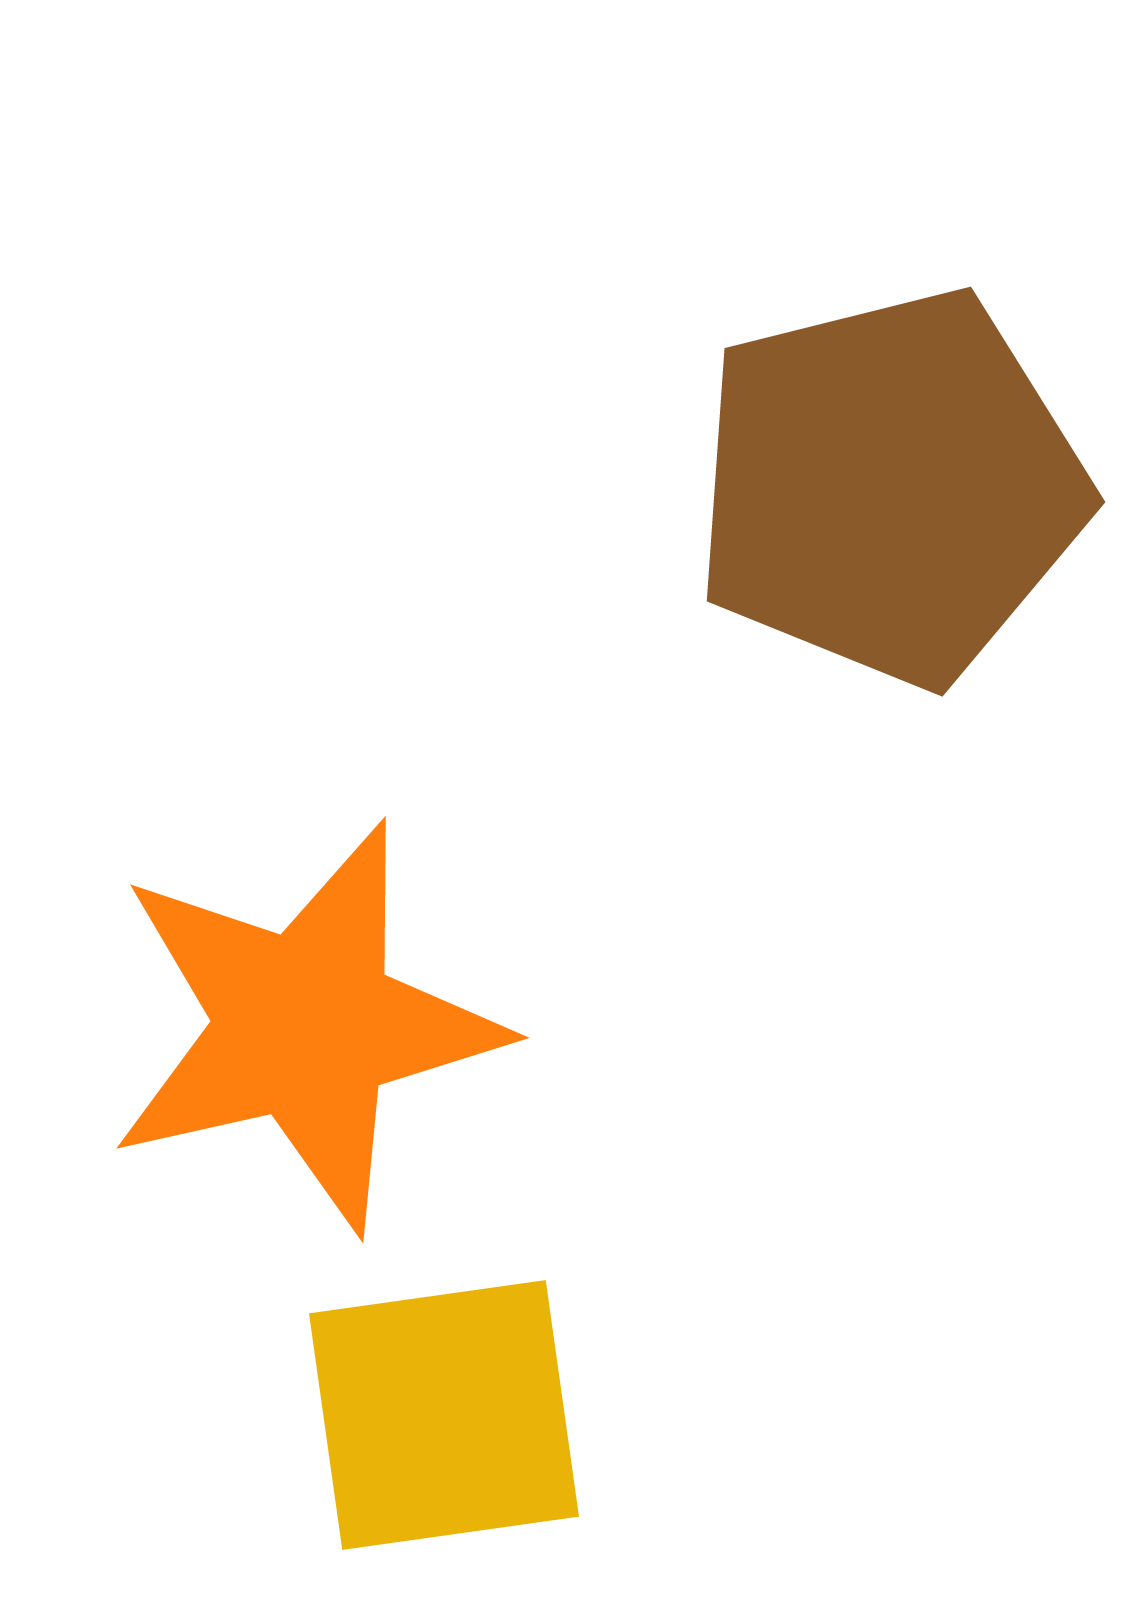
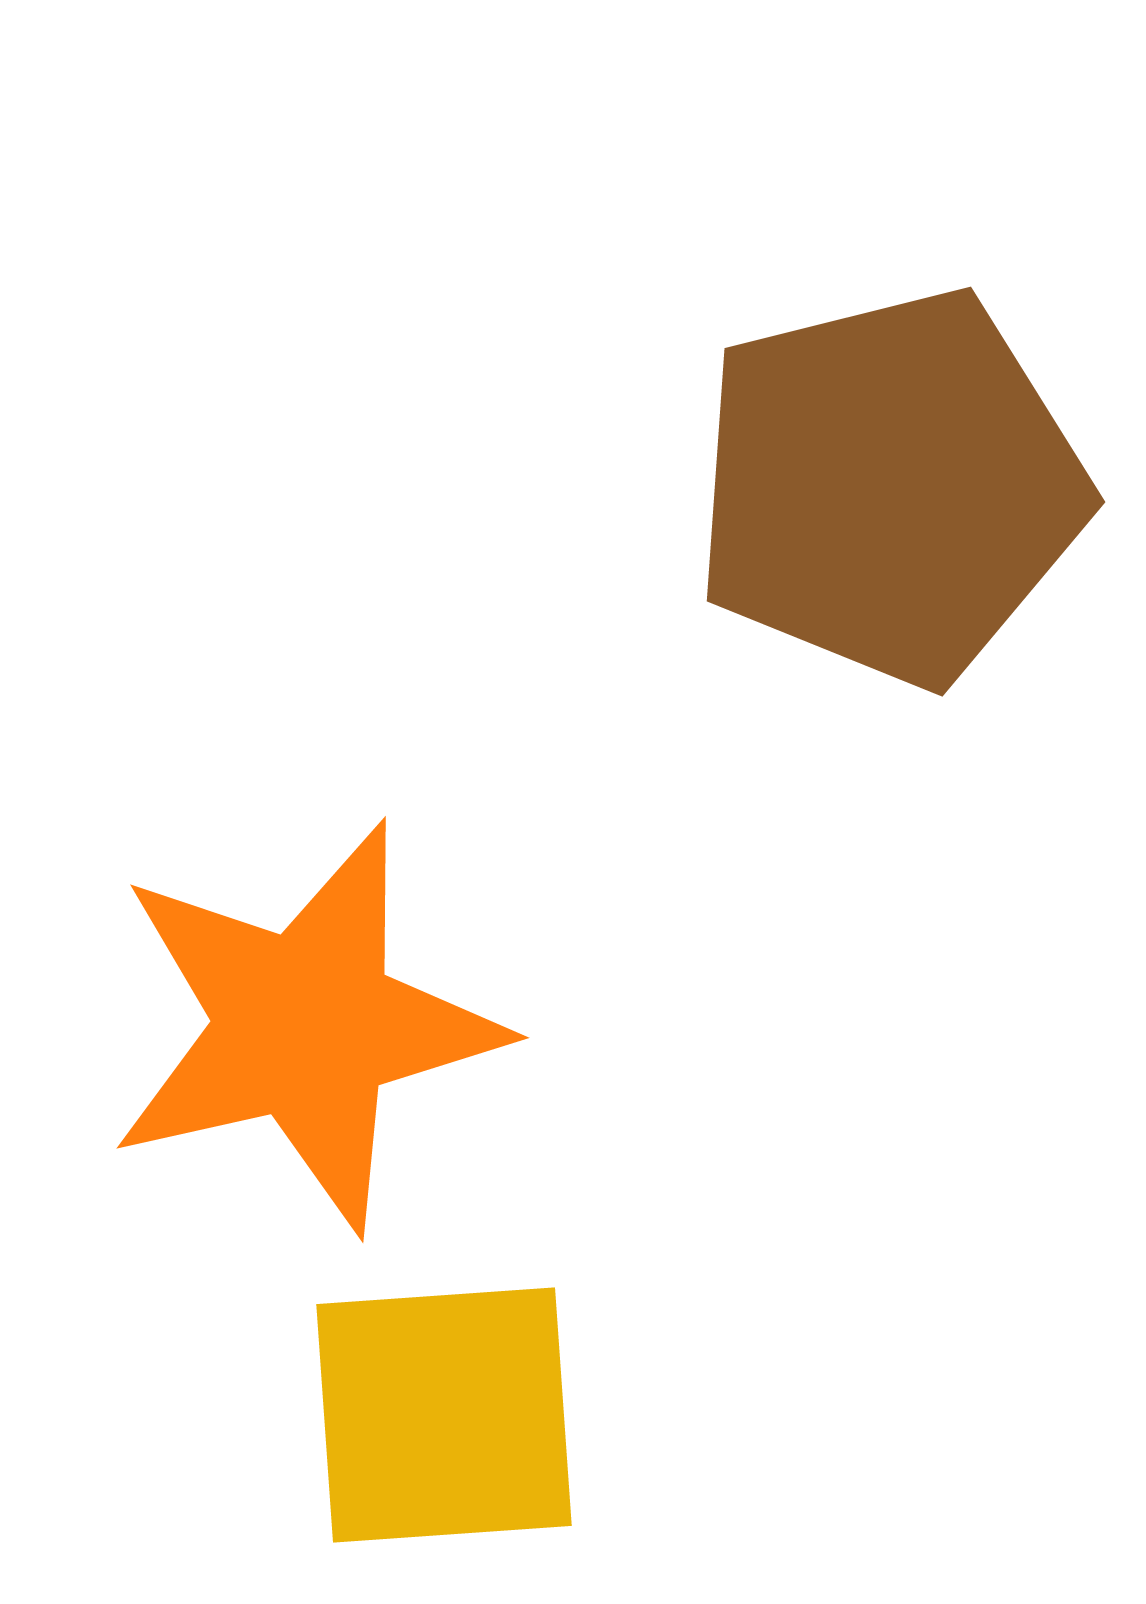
yellow square: rotated 4 degrees clockwise
